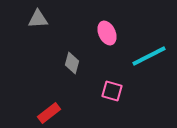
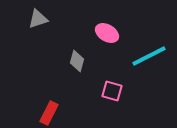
gray triangle: rotated 15 degrees counterclockwise
pink ellipse: rotated 35 degrees counterclockwise
gray diamond: moved 5 px right, 2 px up
red rectangle: rotated 25 degrees counterclockwise
